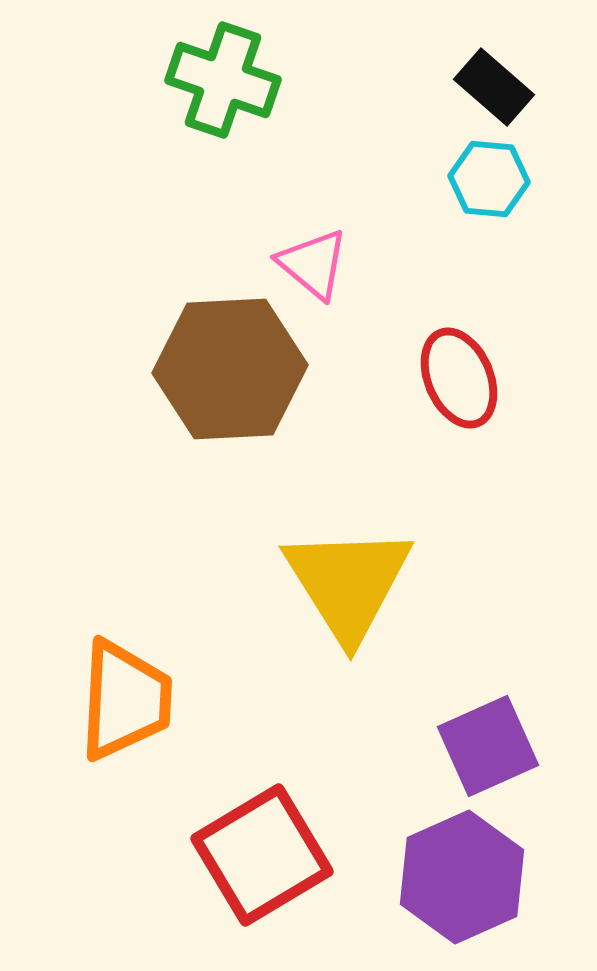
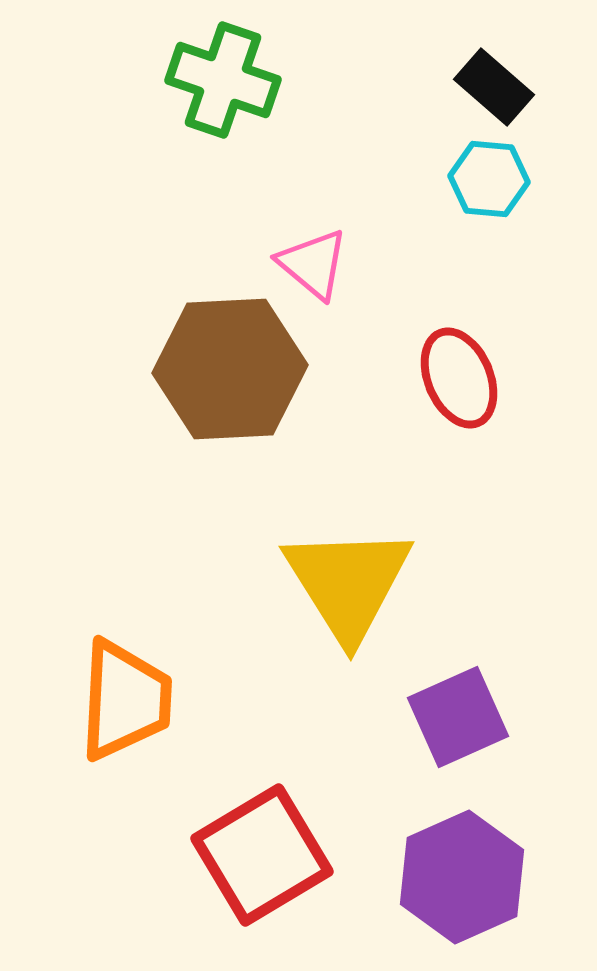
purple square: moved 30 px left, 29 px up
